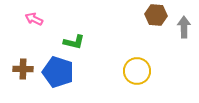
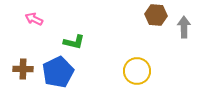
blue pentagon: rotated 28 degrees clockwise
